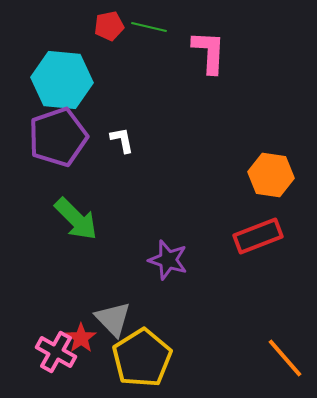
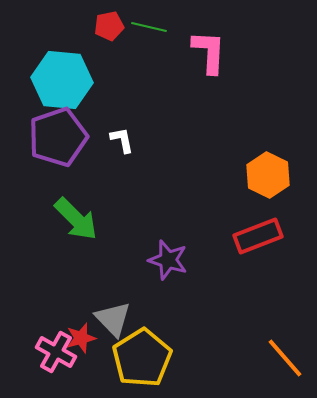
orange hexagon: moved 3 px left; rotated 18 degrees clockwise
red star: rotated 20 degrees clockwise
